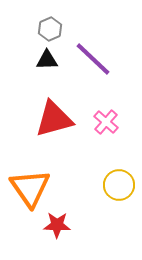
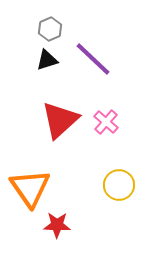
black triangle: rotated 15 degrees counterclockwise
red triangle: moved 6 px right, 1 px down; rotated 27 degrees counterclockwise
